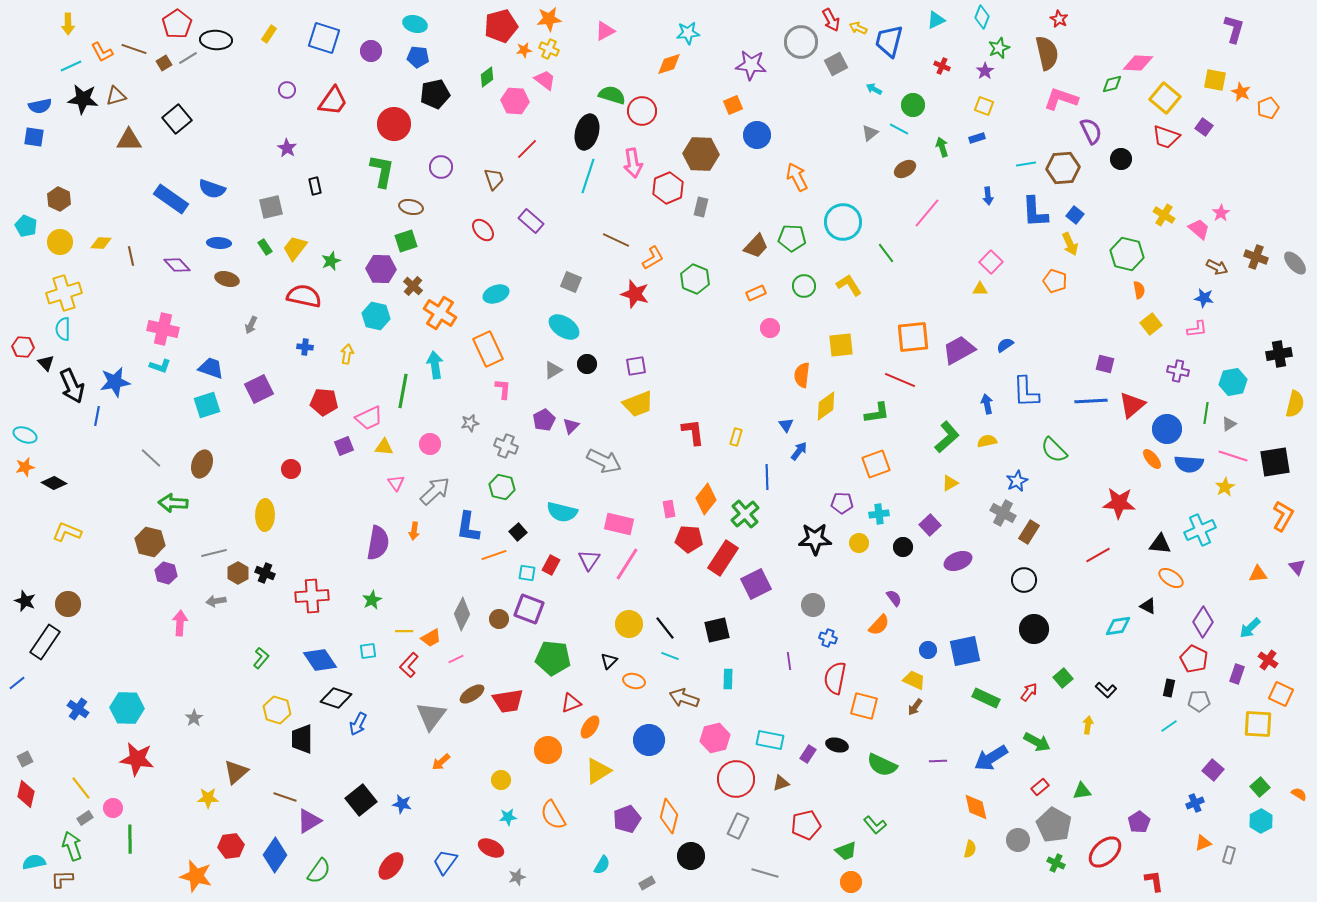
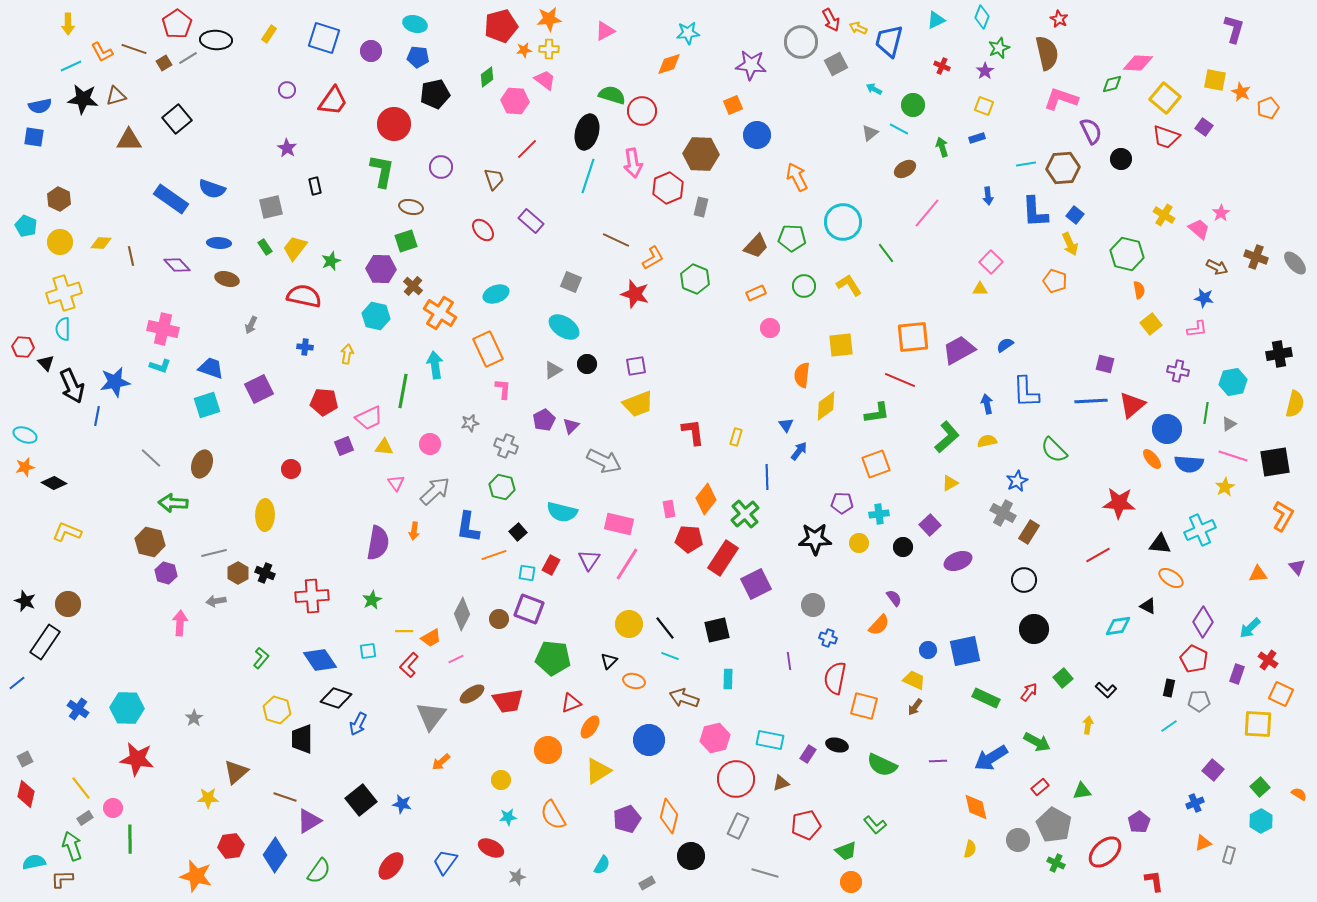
yellow cross at (549, 49): rotated 24 degrees counterclockwise
